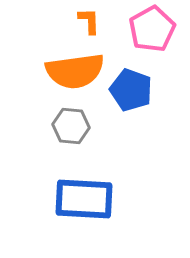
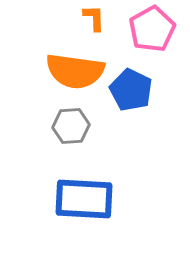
orange L-shape: moved 5 px right, 3 px up
orange semicircle: rotated 16 degrees clockwise
blue pentagon: rotated 6 degrees clockwise
gray hexagon: rotated 9 degrees counterclockwise
